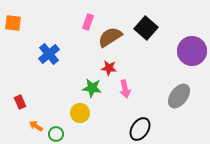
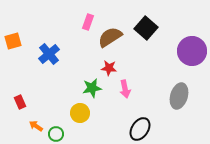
orange square: moved 18 px down; rotated 24 degrees counterclockwise
green star: rotated 18 degrees counterclockwise
gray ellipse: rotated 20 degrees counterclockwise
